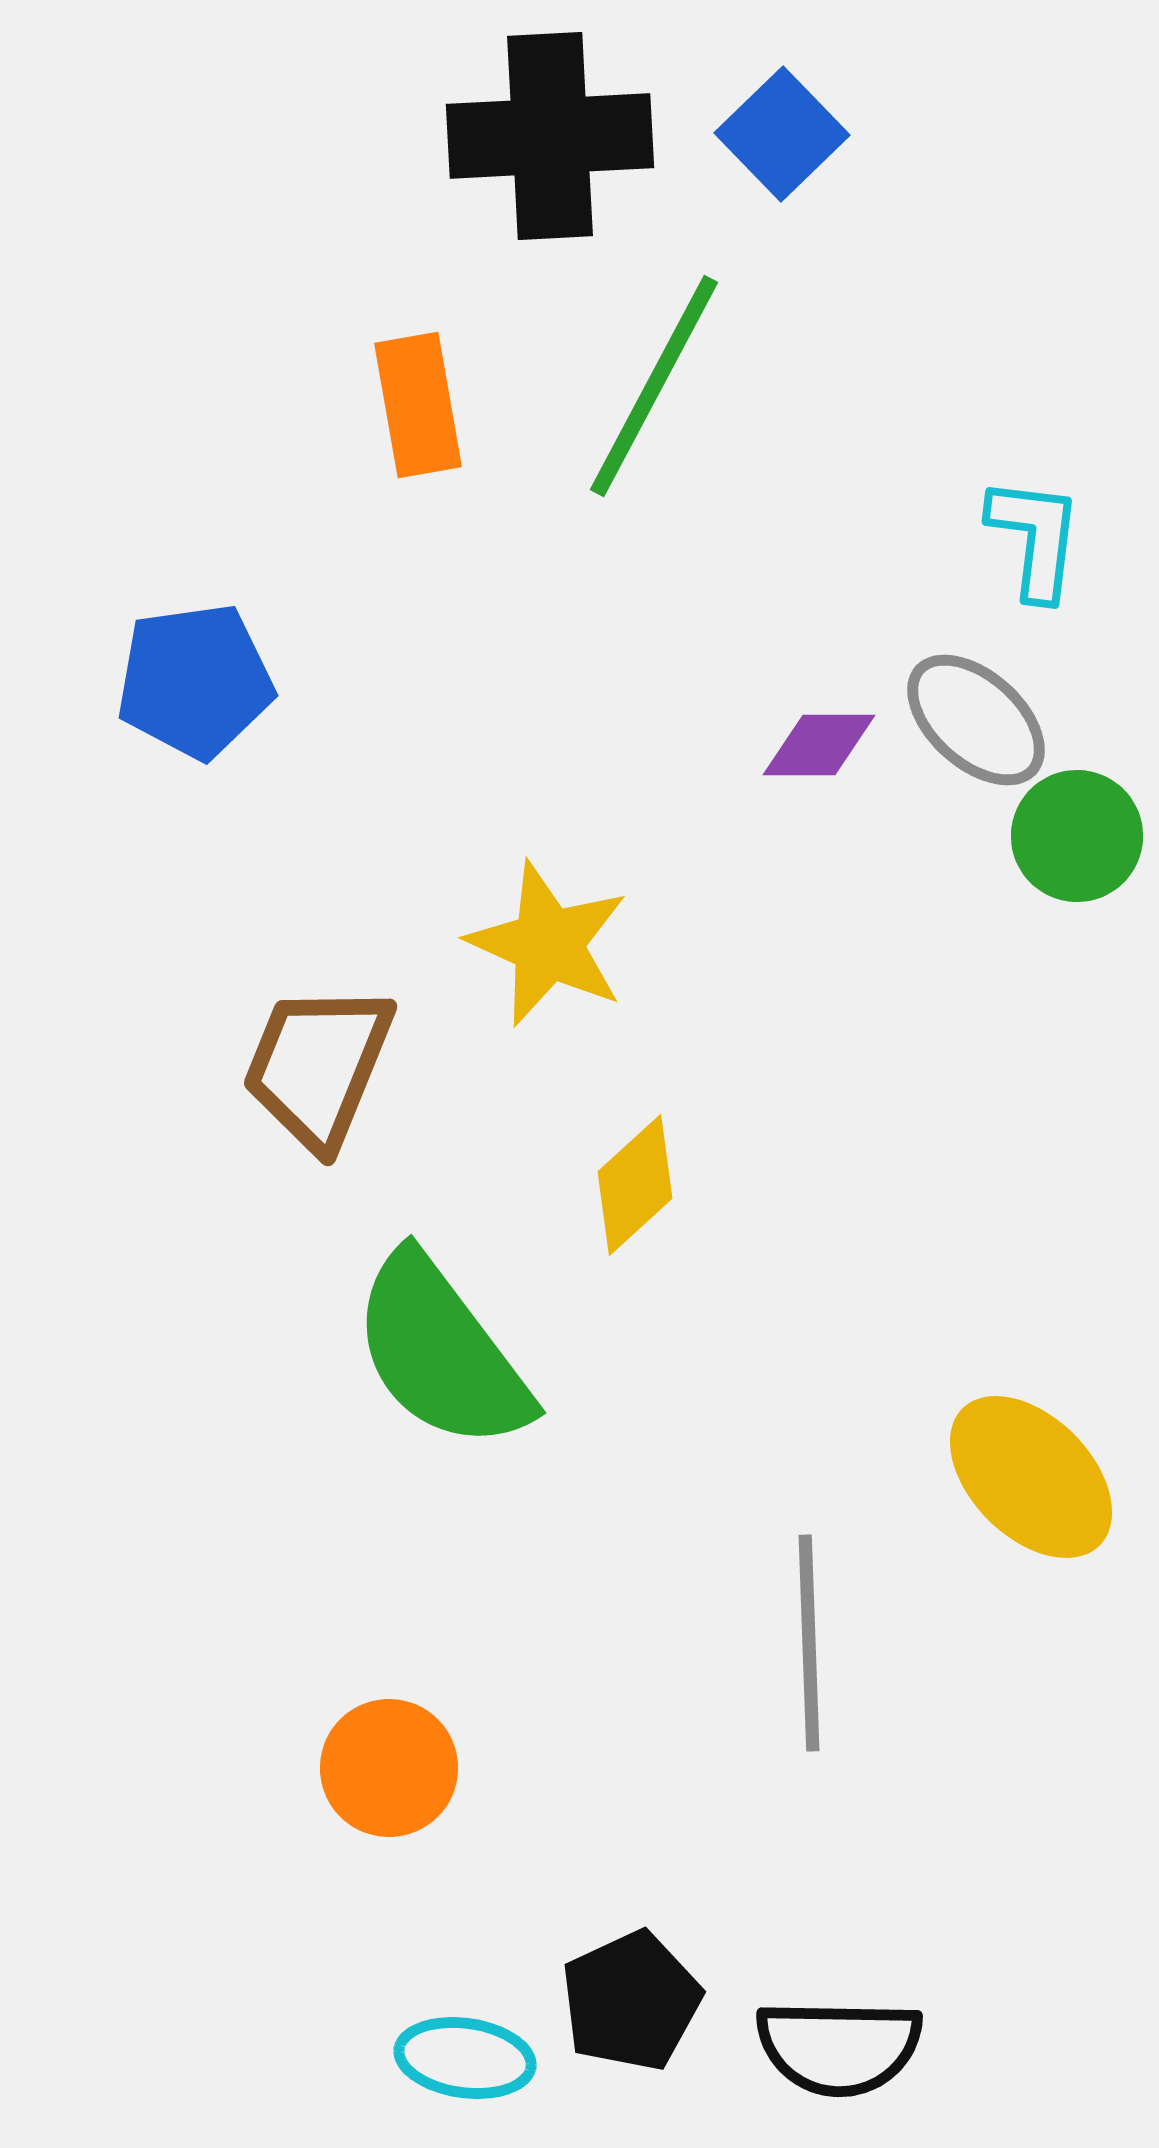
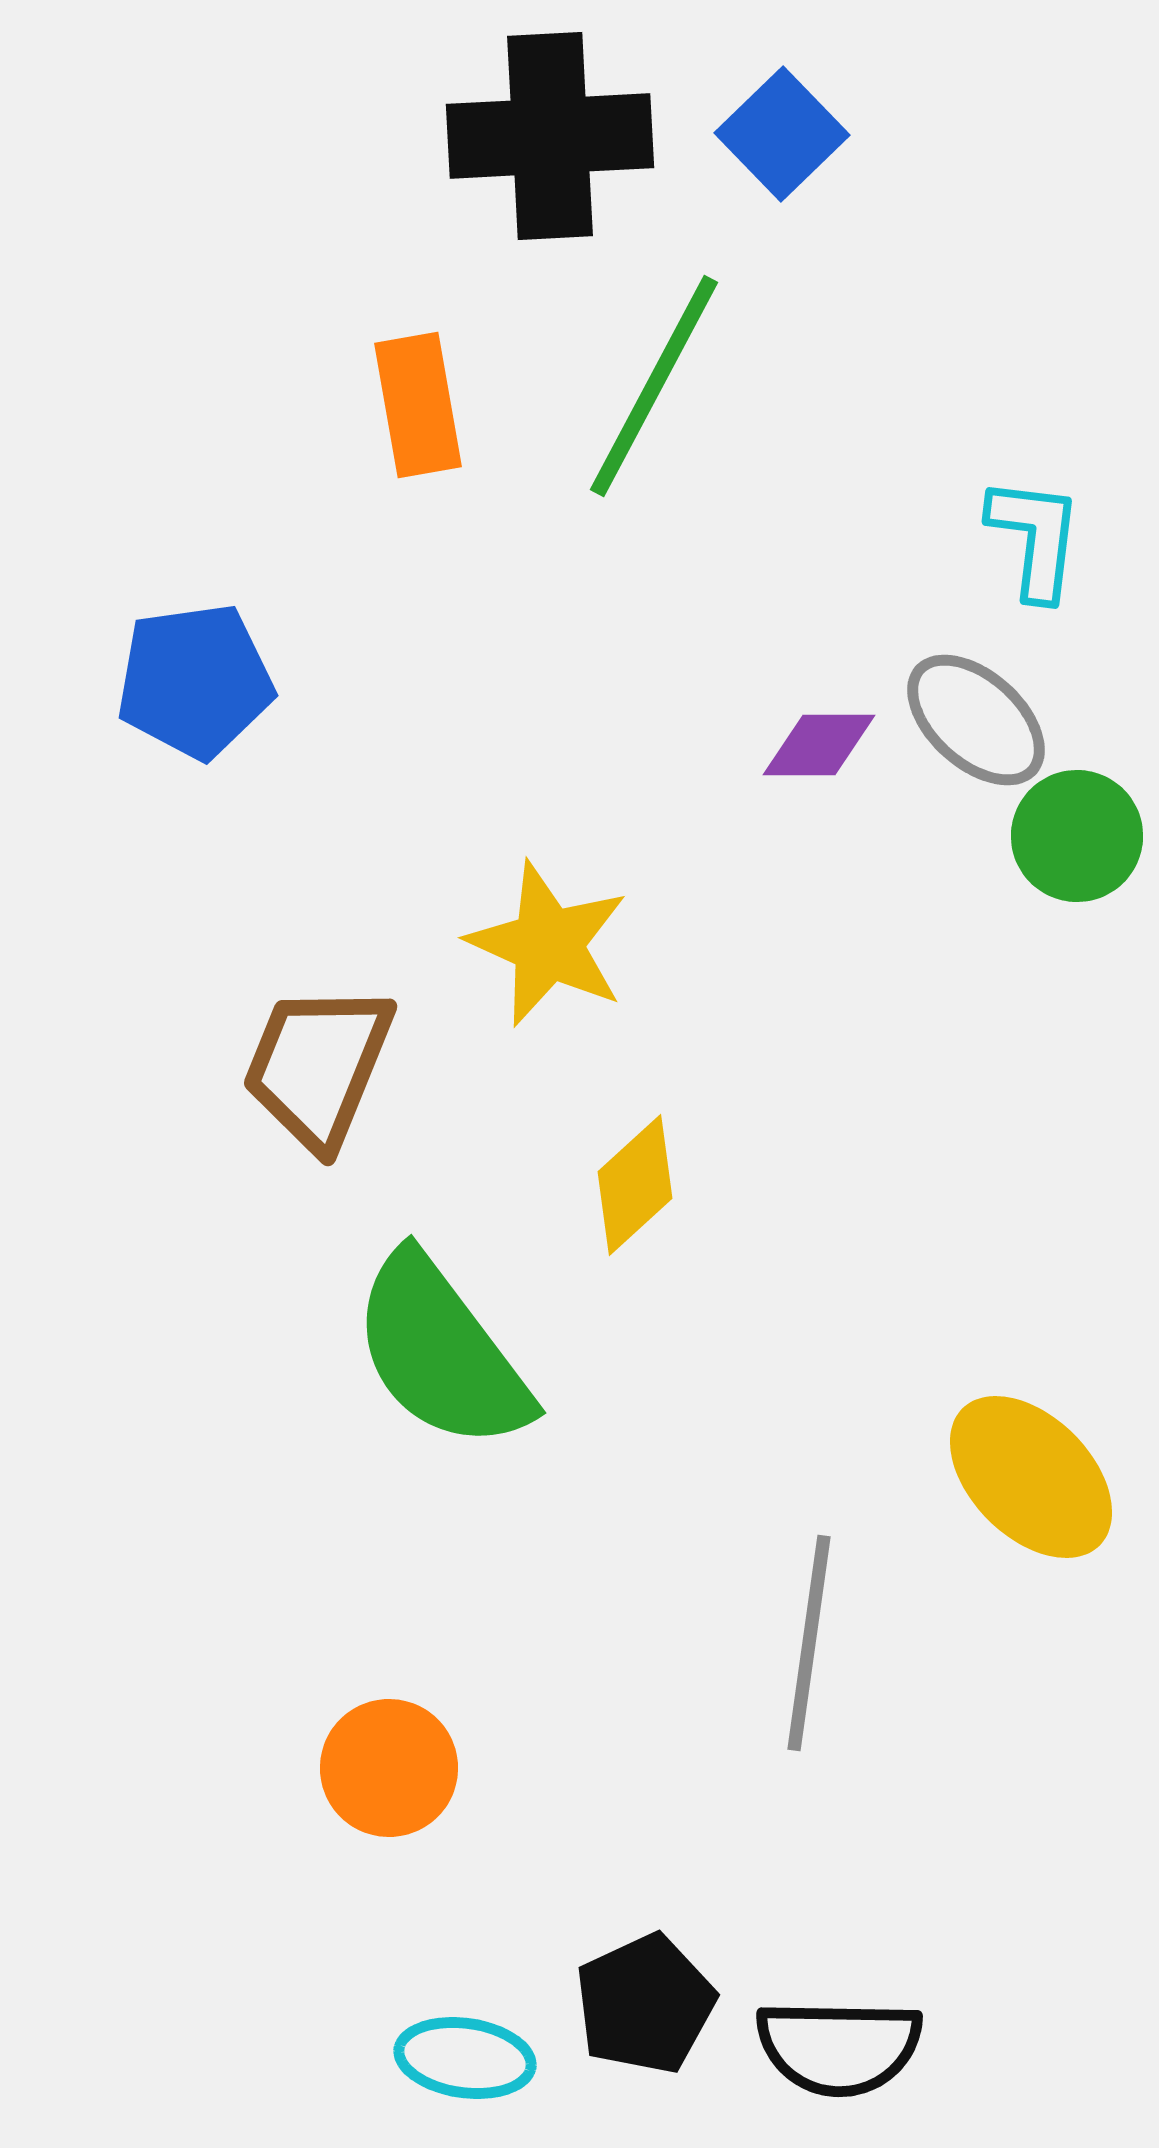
gray line: rotated 10 degrees clockwise
black pentagon: moved 14 px right, 3 px down
